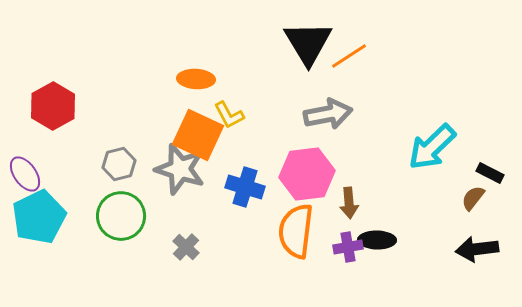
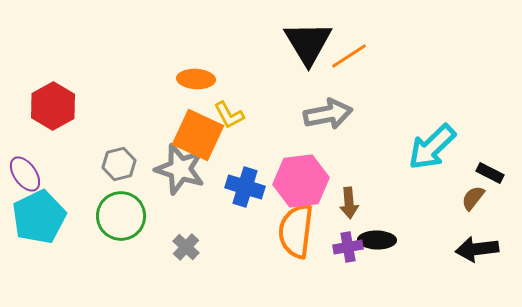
pink hexagon: moved 6 px left, 7 px down
